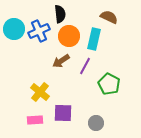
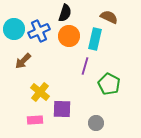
black semicircle: moved 5 px right, 1 px up; rotated 24 degrees clockwise
cyan rectangle: moved 1 px right
brown arrow: moved 38 px left; rotated 12 degrees counterclockwise
purple line: rotated 12 degrees counterclockwise
purple square: moved 1 px left, 4 px up
